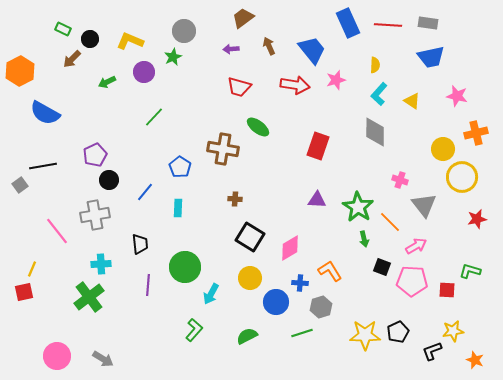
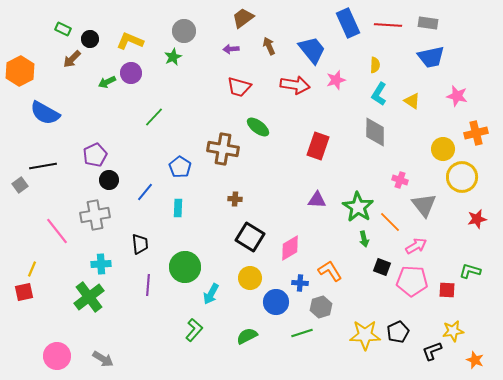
purple circle at (144, 72): moved 13 px left, 1 px down
cyan L-shape at (379, 94): rotated 10 degrees counterclockwise
